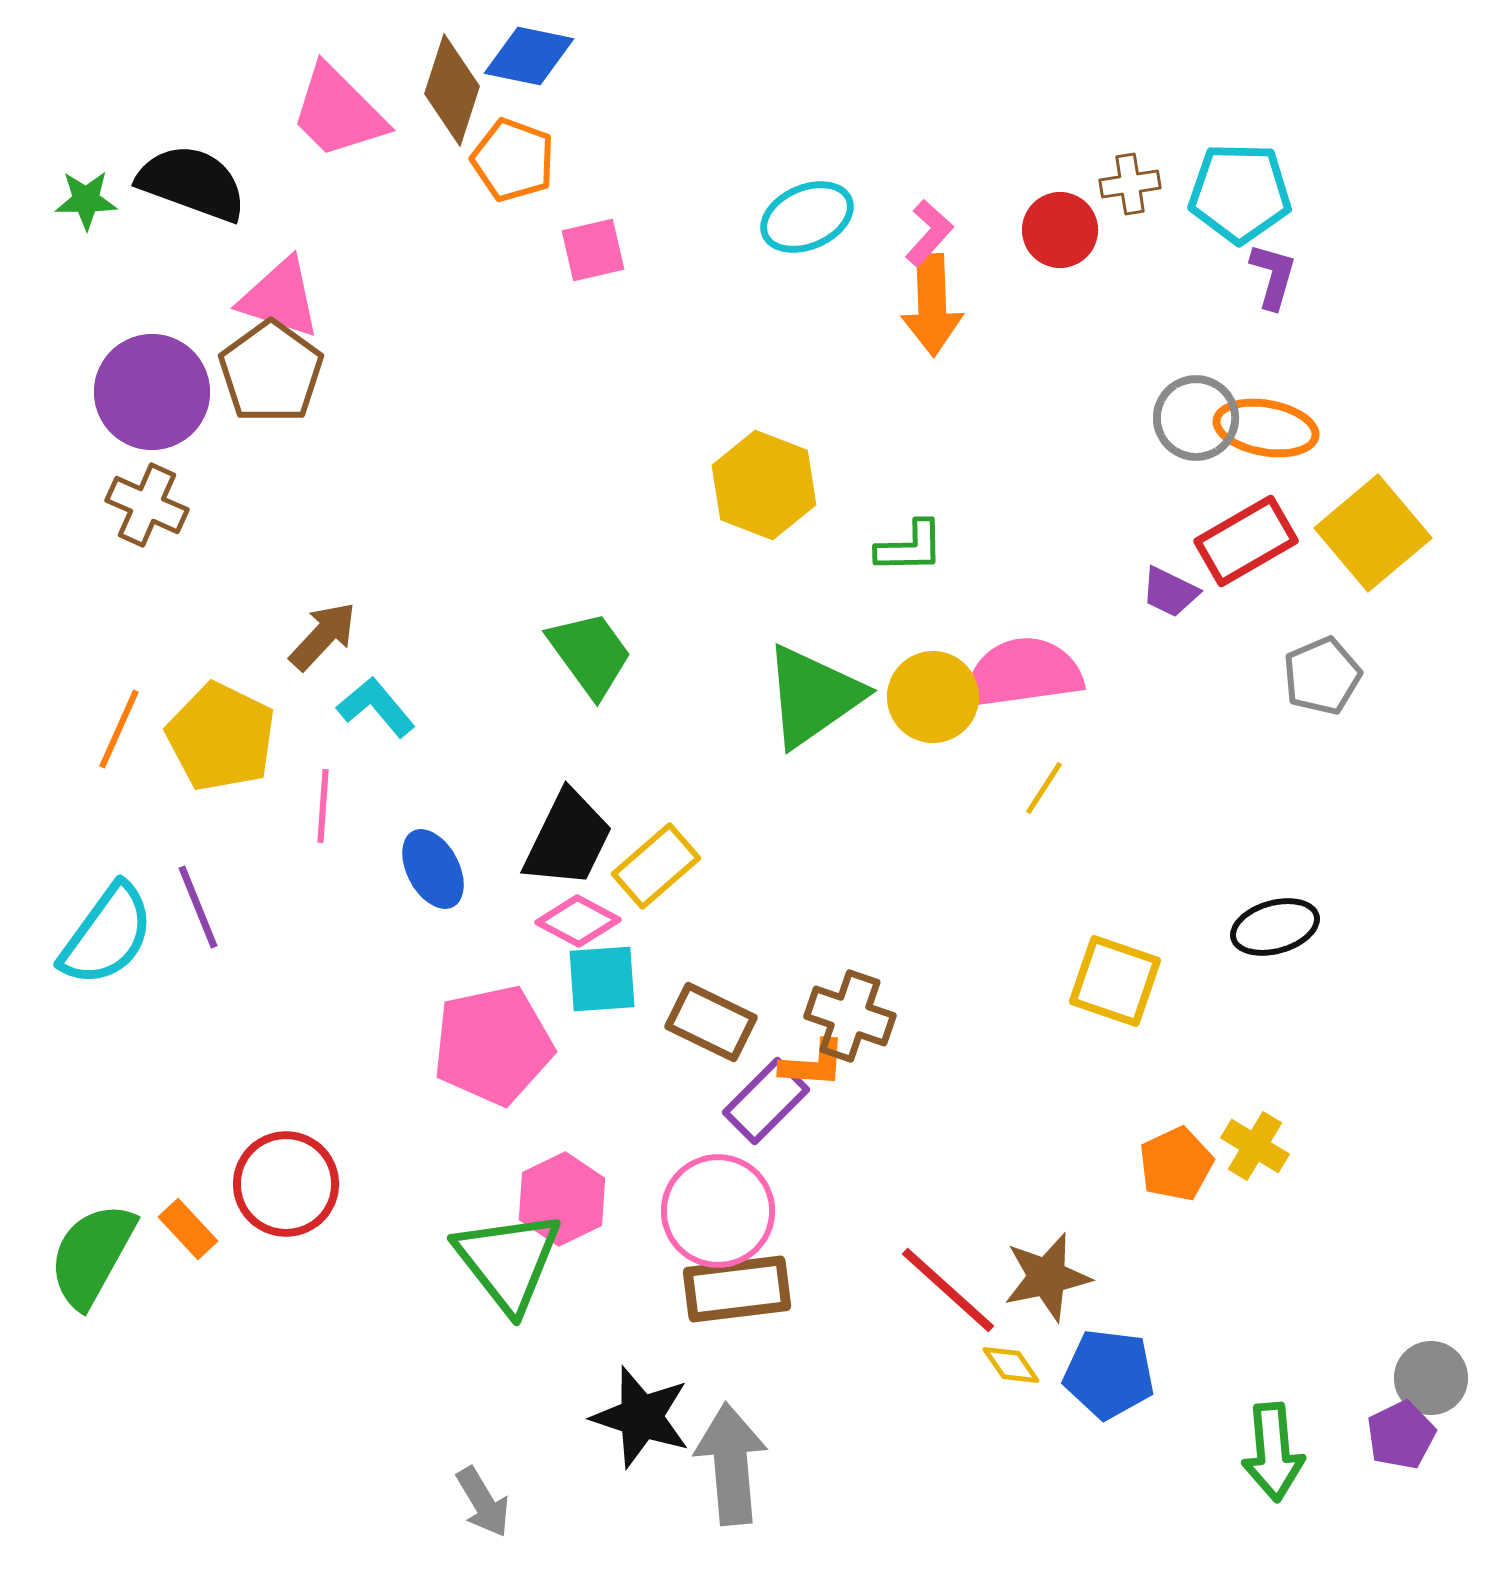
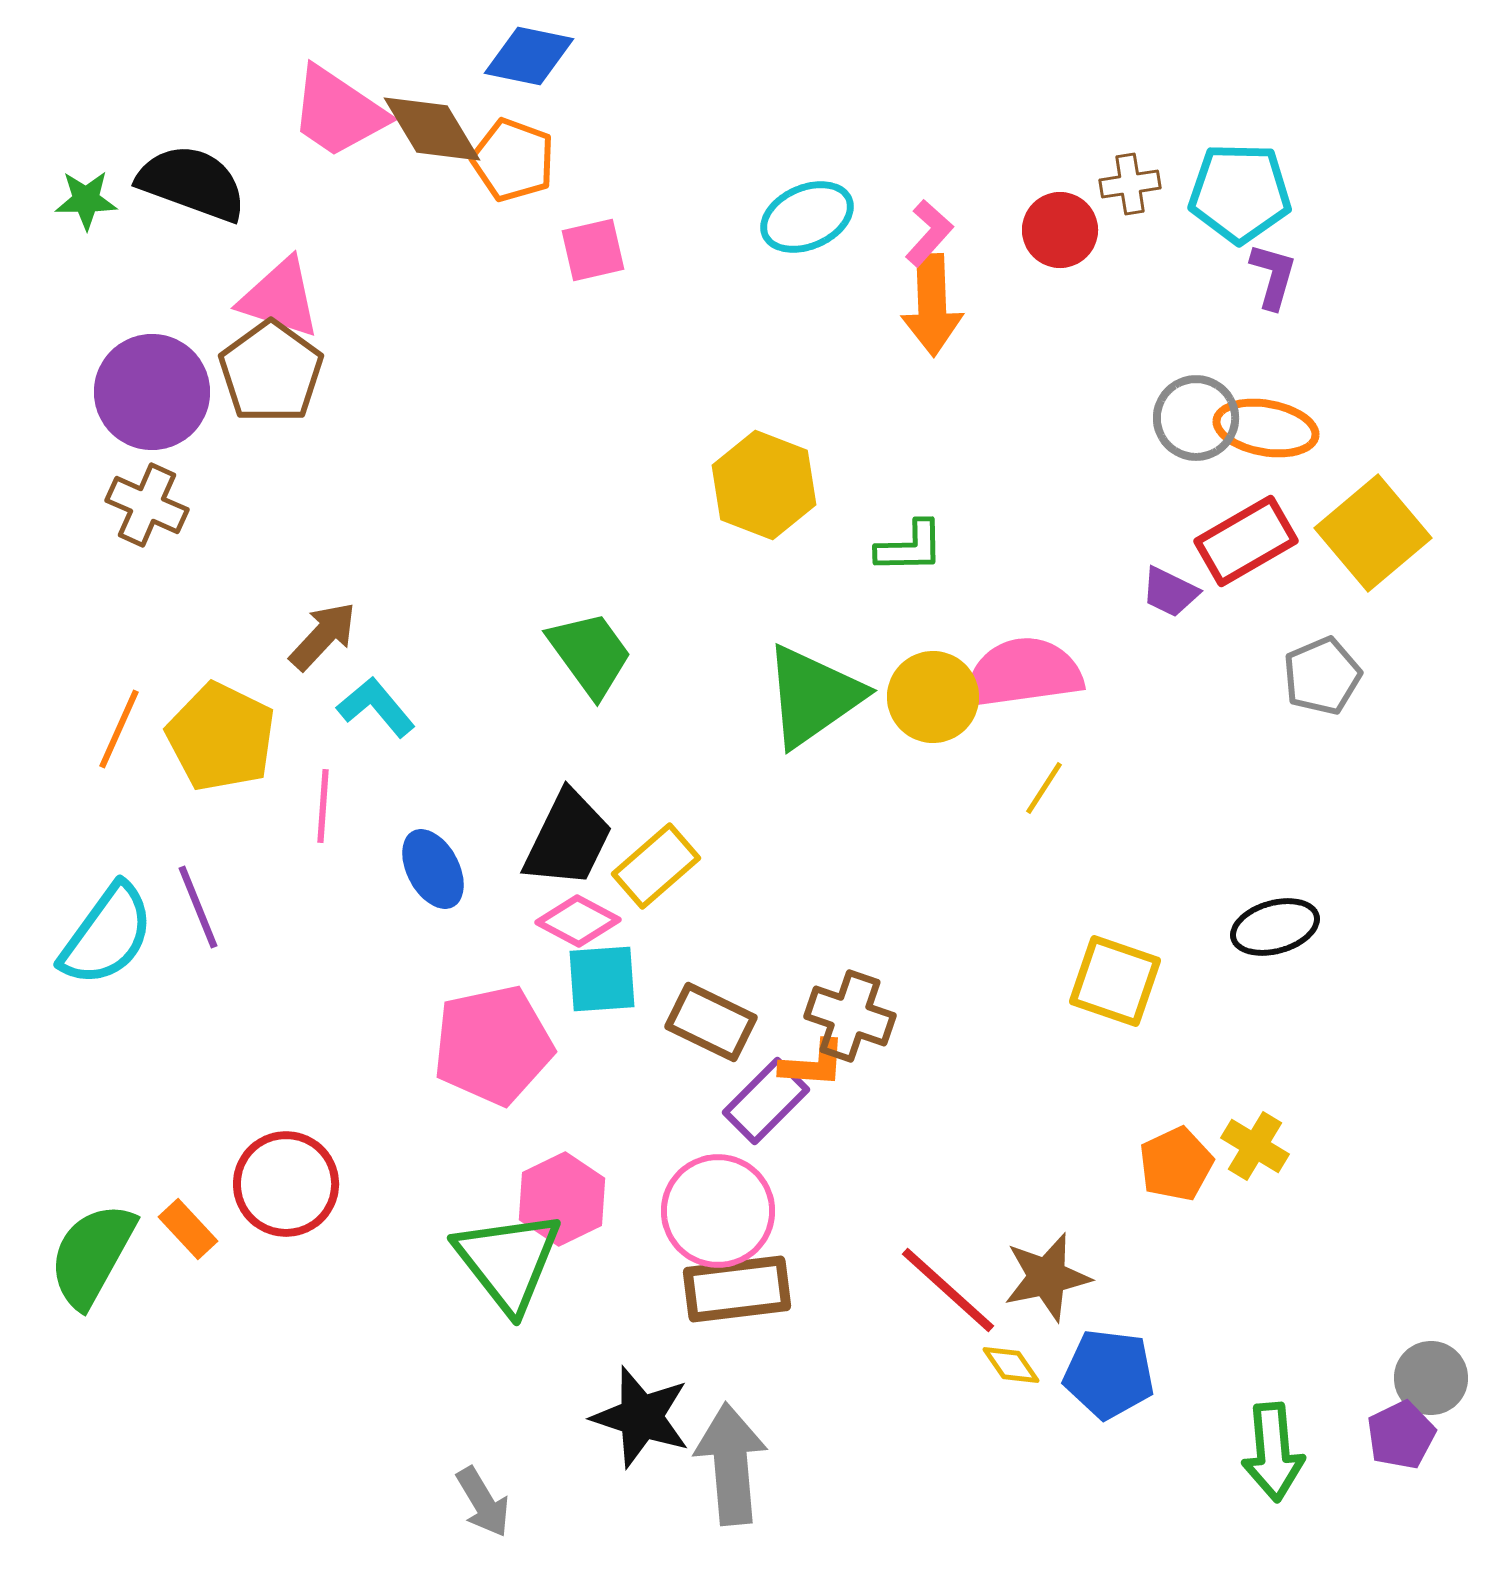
brown diamond at (452, 90): moved 20 px left, 39 px down; rotated 49 degrees counterclockwise
pink trapezoid at (338, 112): rotated 11 degrees counterclockwise
